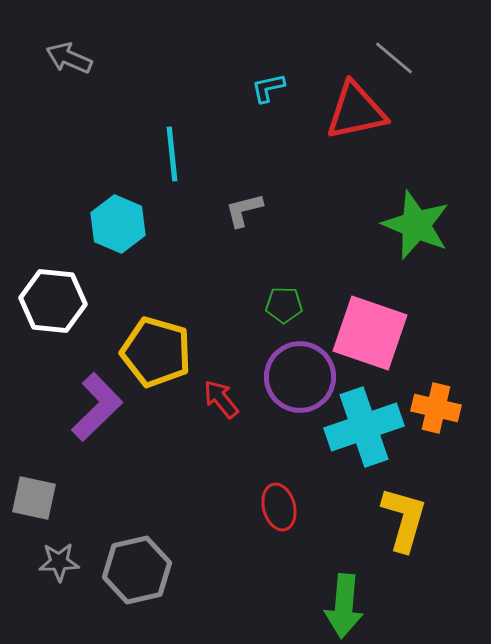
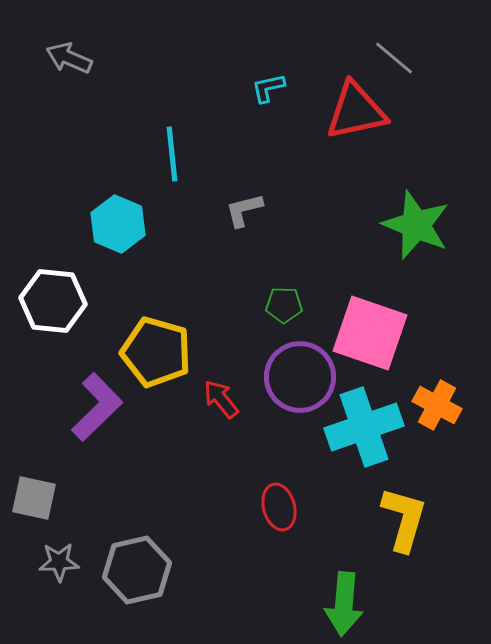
orange cross: moved 1 px right, 3 px up; rotated 15 degrees clockwise
green arrow: moved 2 px up
